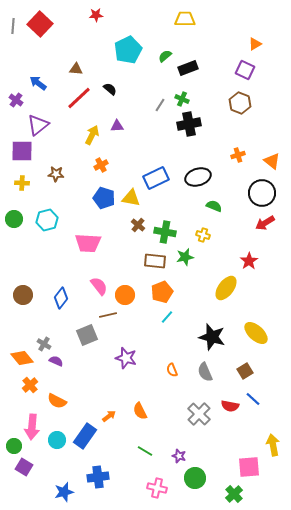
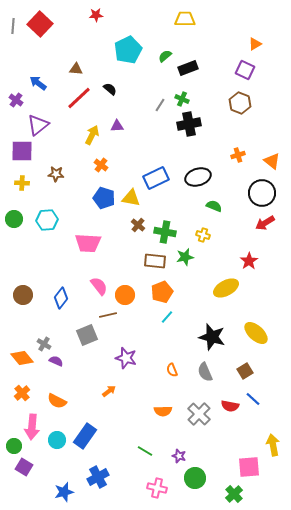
orange cross at (101, 165): rotated 24 degrees counterclockwise
cyan hexagon at (47, 220): rotated 10 degrees clockwise
yellow ellipse at (226, 288): rotated 25 degrees clockwise
orange cross at (30, 385): moved 8 px left, 8 px down
orange semicircle at (140, 411): moved 23 px right; rotated 66 degrees counterclockwise
orange arrow at (109, 416): moved 25 px up
blue cross at (98, 477): rotated 20 degrees counterclockwise
